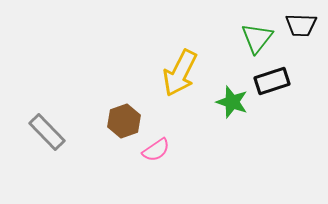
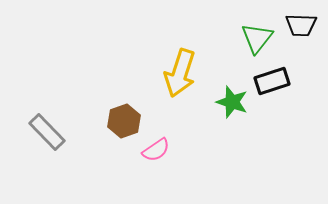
yellow arrow: rotated 9 degrees counterclockwise
